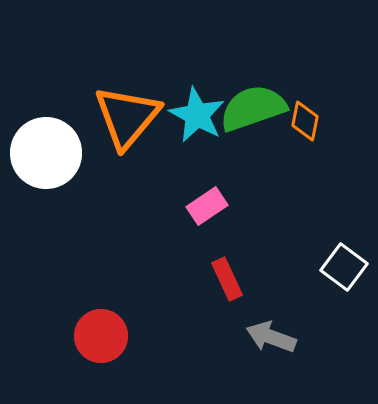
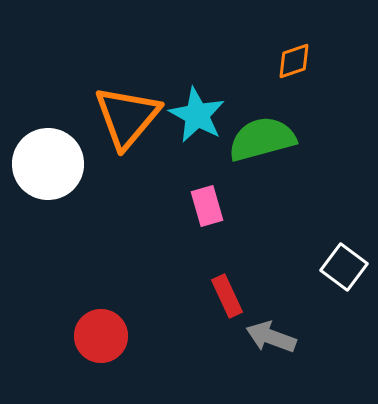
green semicircle: moved 9 px right, 31 px down; rotated 4 degrees clockwise
orange diamond: moved 11 px left, 60 px up; rotated 60 degrees clockwise
white circle: moved 2 px right, 11 px down
pink rectangle: rotated 72 degrees counterclockwise
red rectangle: moved 17 px down
